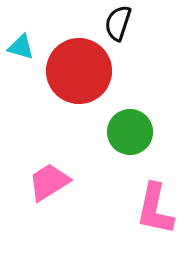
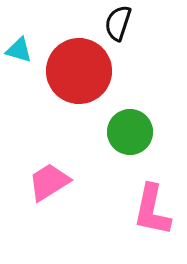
cyan triangle: moved 2 px left, 3 px down
pink L-shape: moved 3 px left, 1 px down
